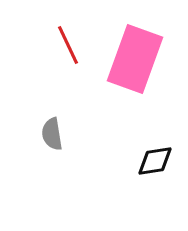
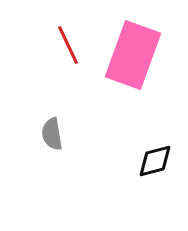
pink rectangle: moved 2 px left, 4 px up
black diamond: rotated 6 degrees counterclockwise
